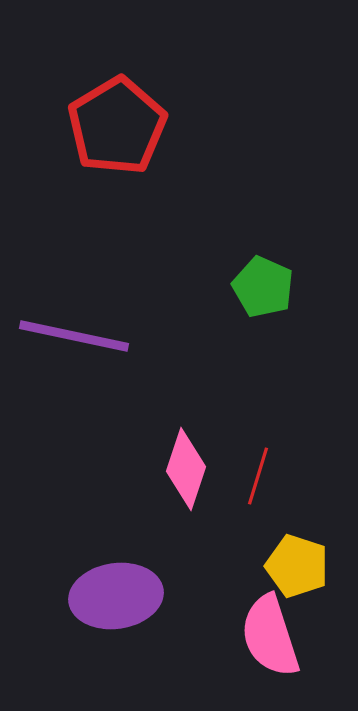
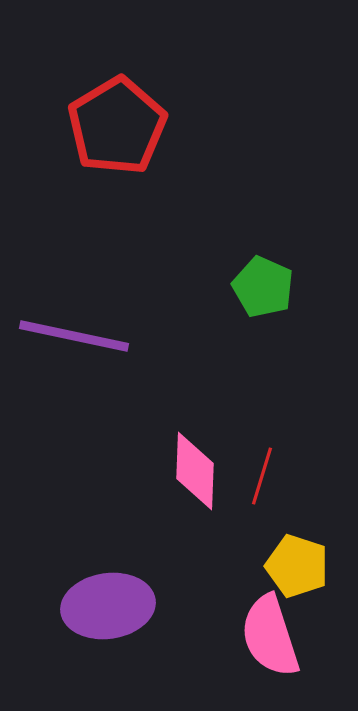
pink diamond: moved 9 px right, 2 px down; rotated 16 degrees counterclockwise
red line: moved 4 px right
purple ellipse: moved 8 px left, 10 px down
